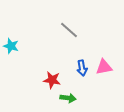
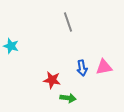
gray line: moved 1 px left, 8 px up; rotated 30 degrees clockwise
